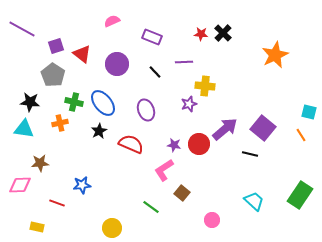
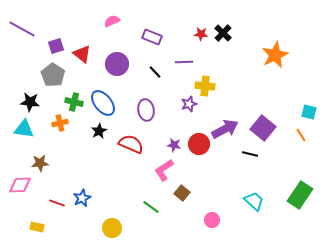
purple ellipse at (146, 110): rotated 10 degrees clockwise
purple arrow at (225, 129): rotated 12 degrees clockwise
blue star at (82, 185): moved 13 px down; rotated 18 degrees counterclockwise
